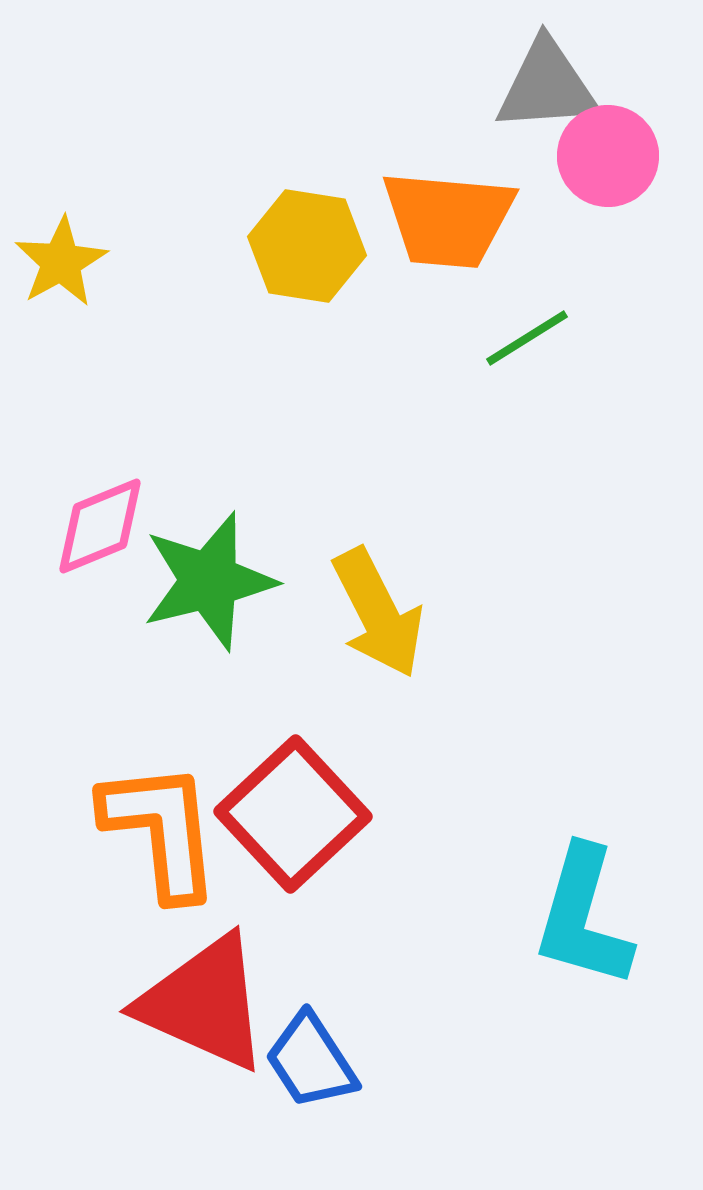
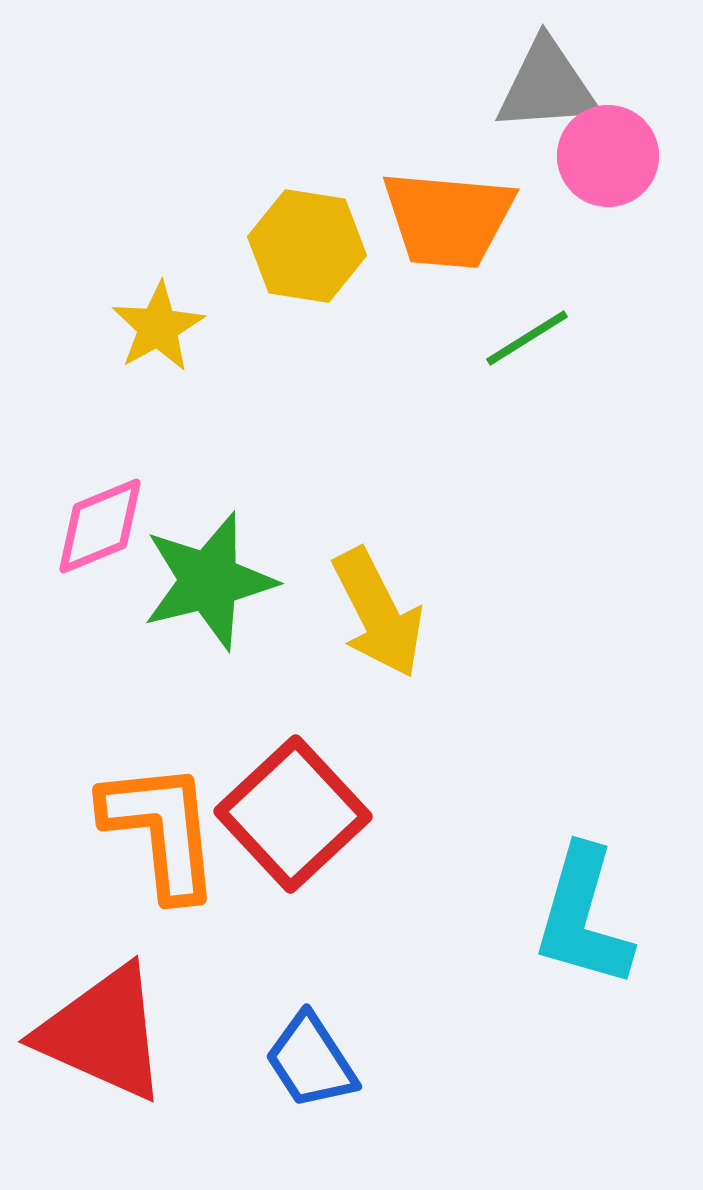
yellow star: moved 97 px right, 65 px down
red triangle: moved 101 px left, 30 px down
